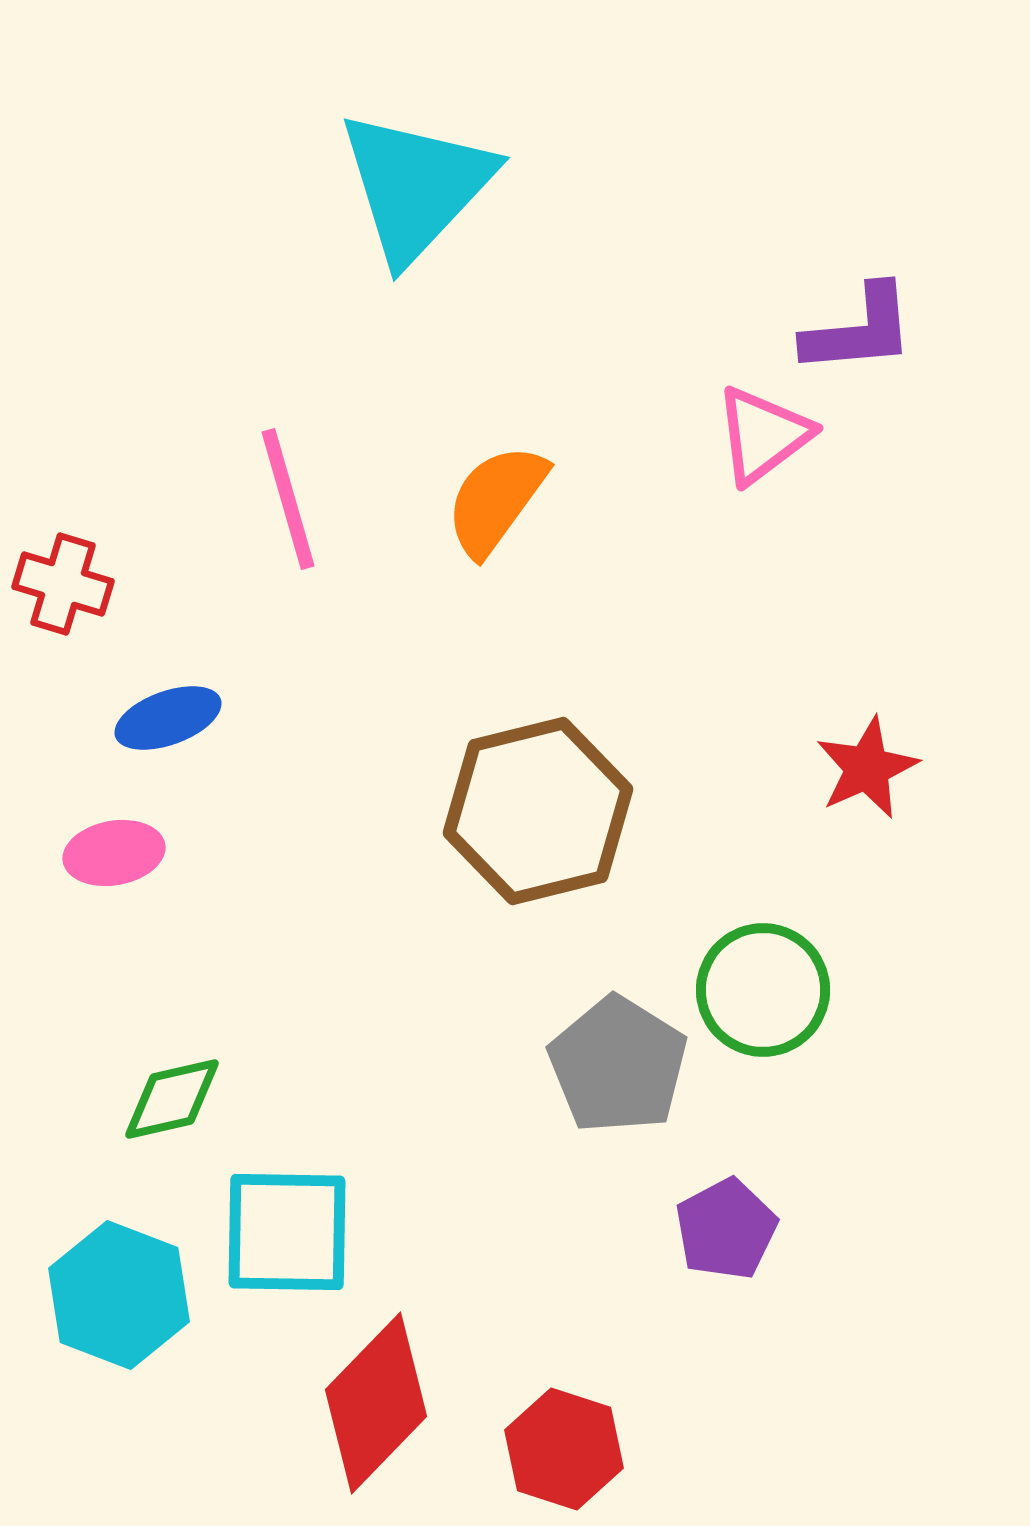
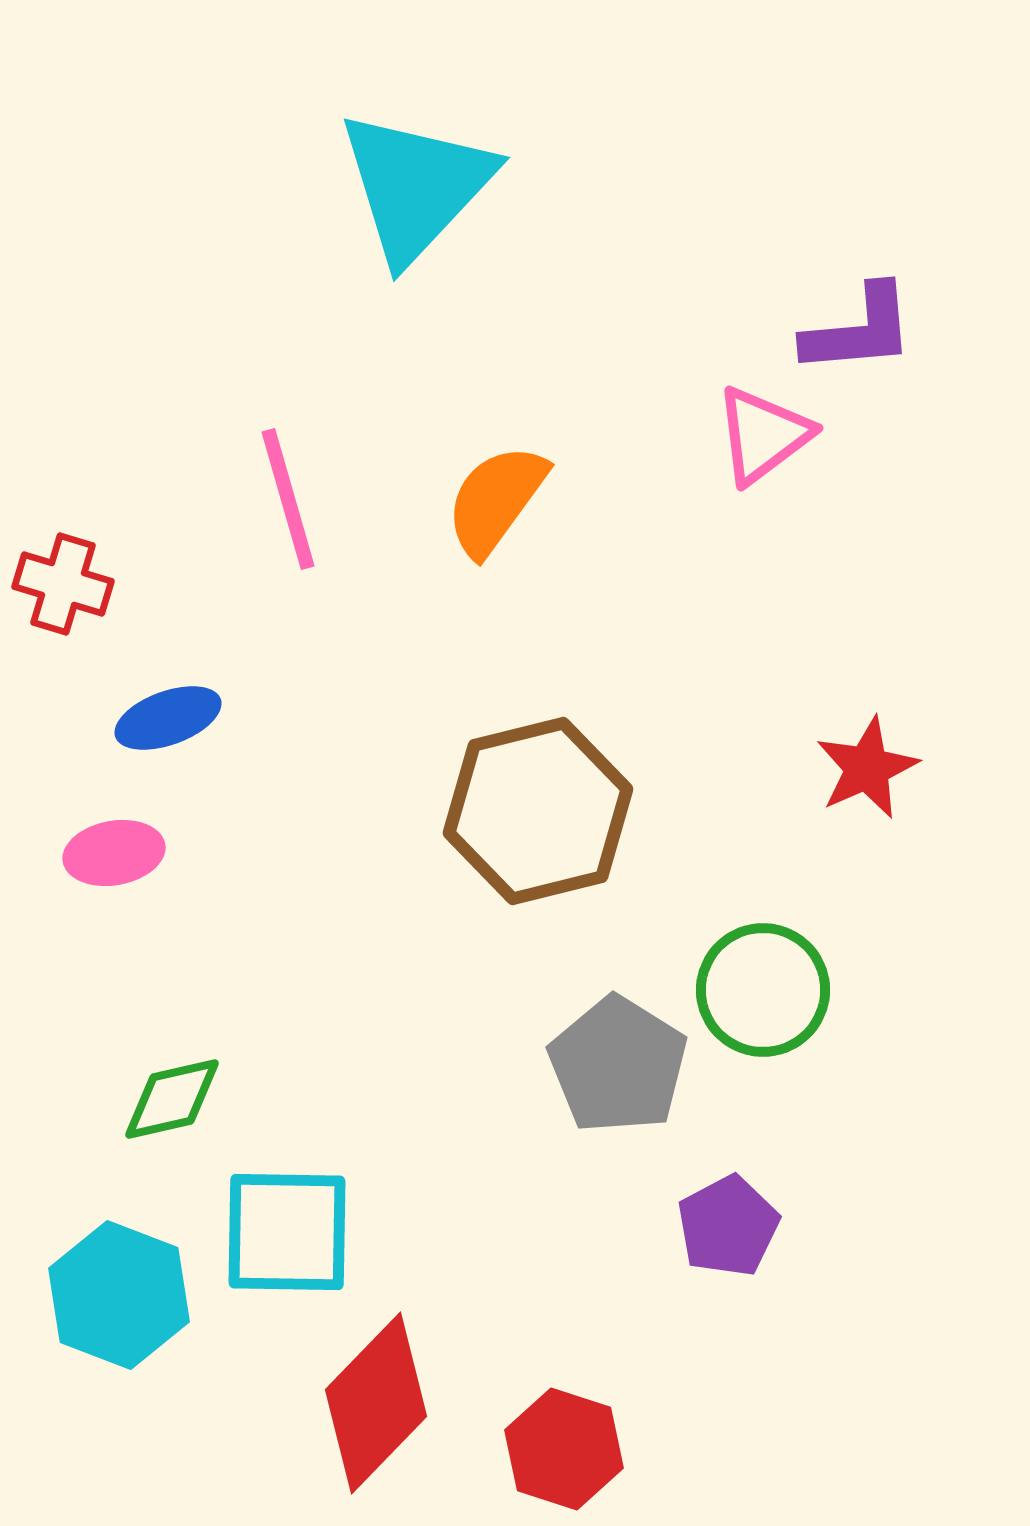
purple pentagon: moved 2 px right, 3 px up
